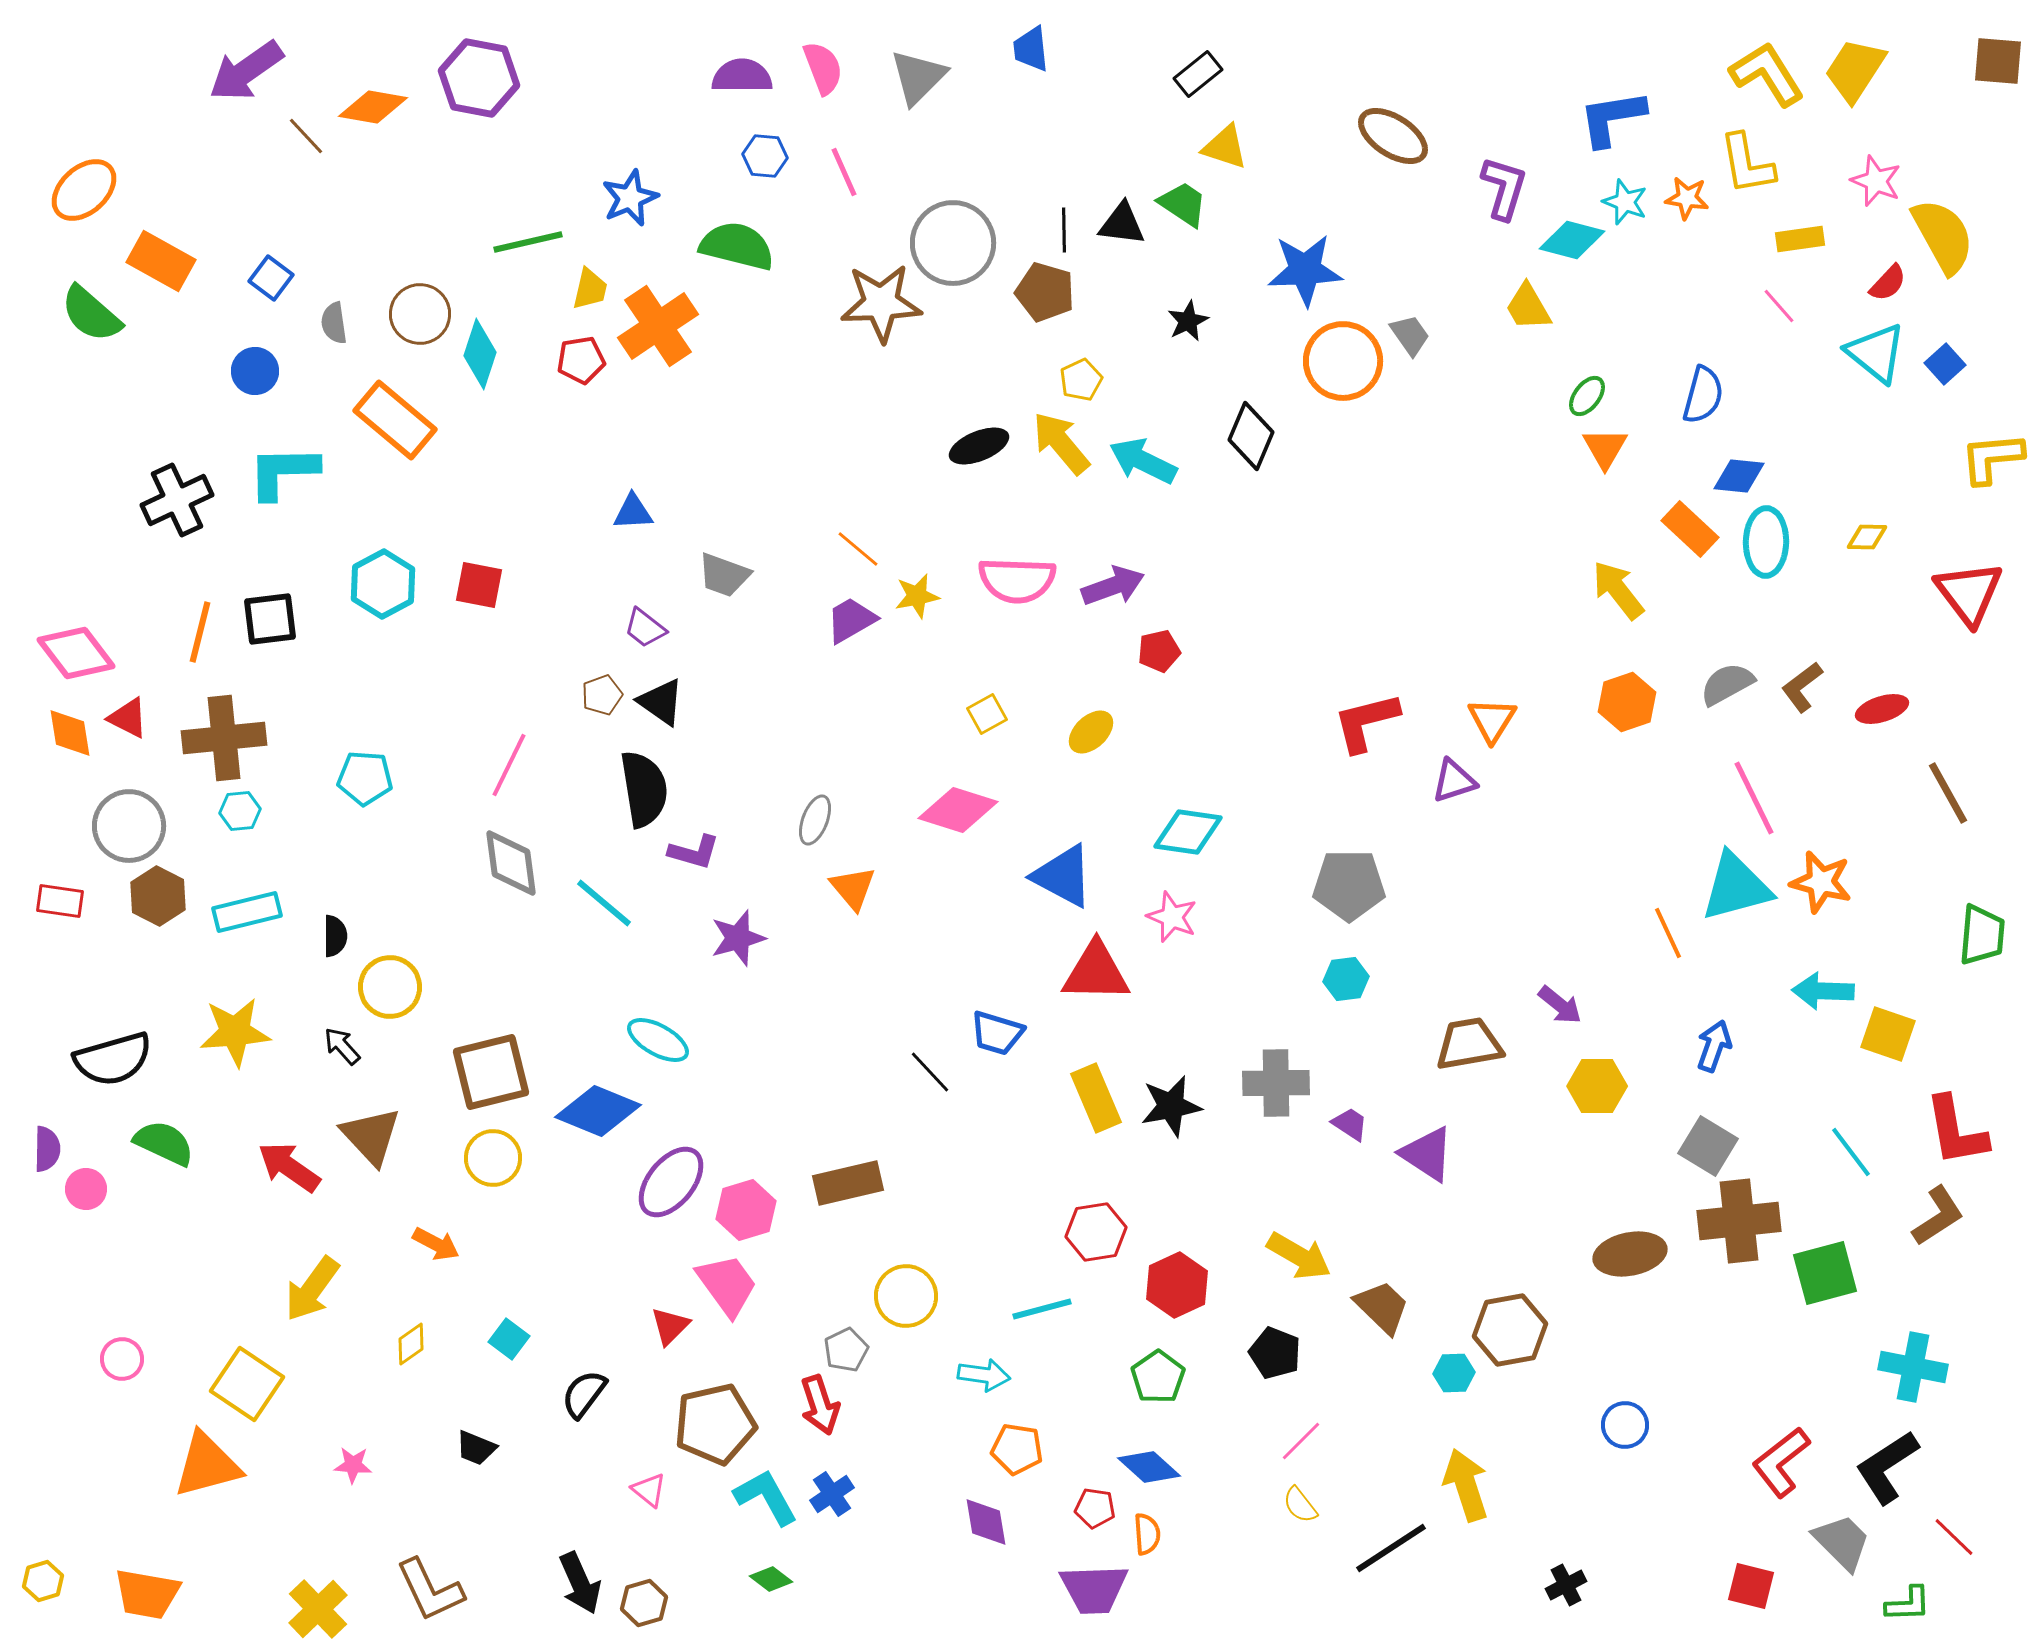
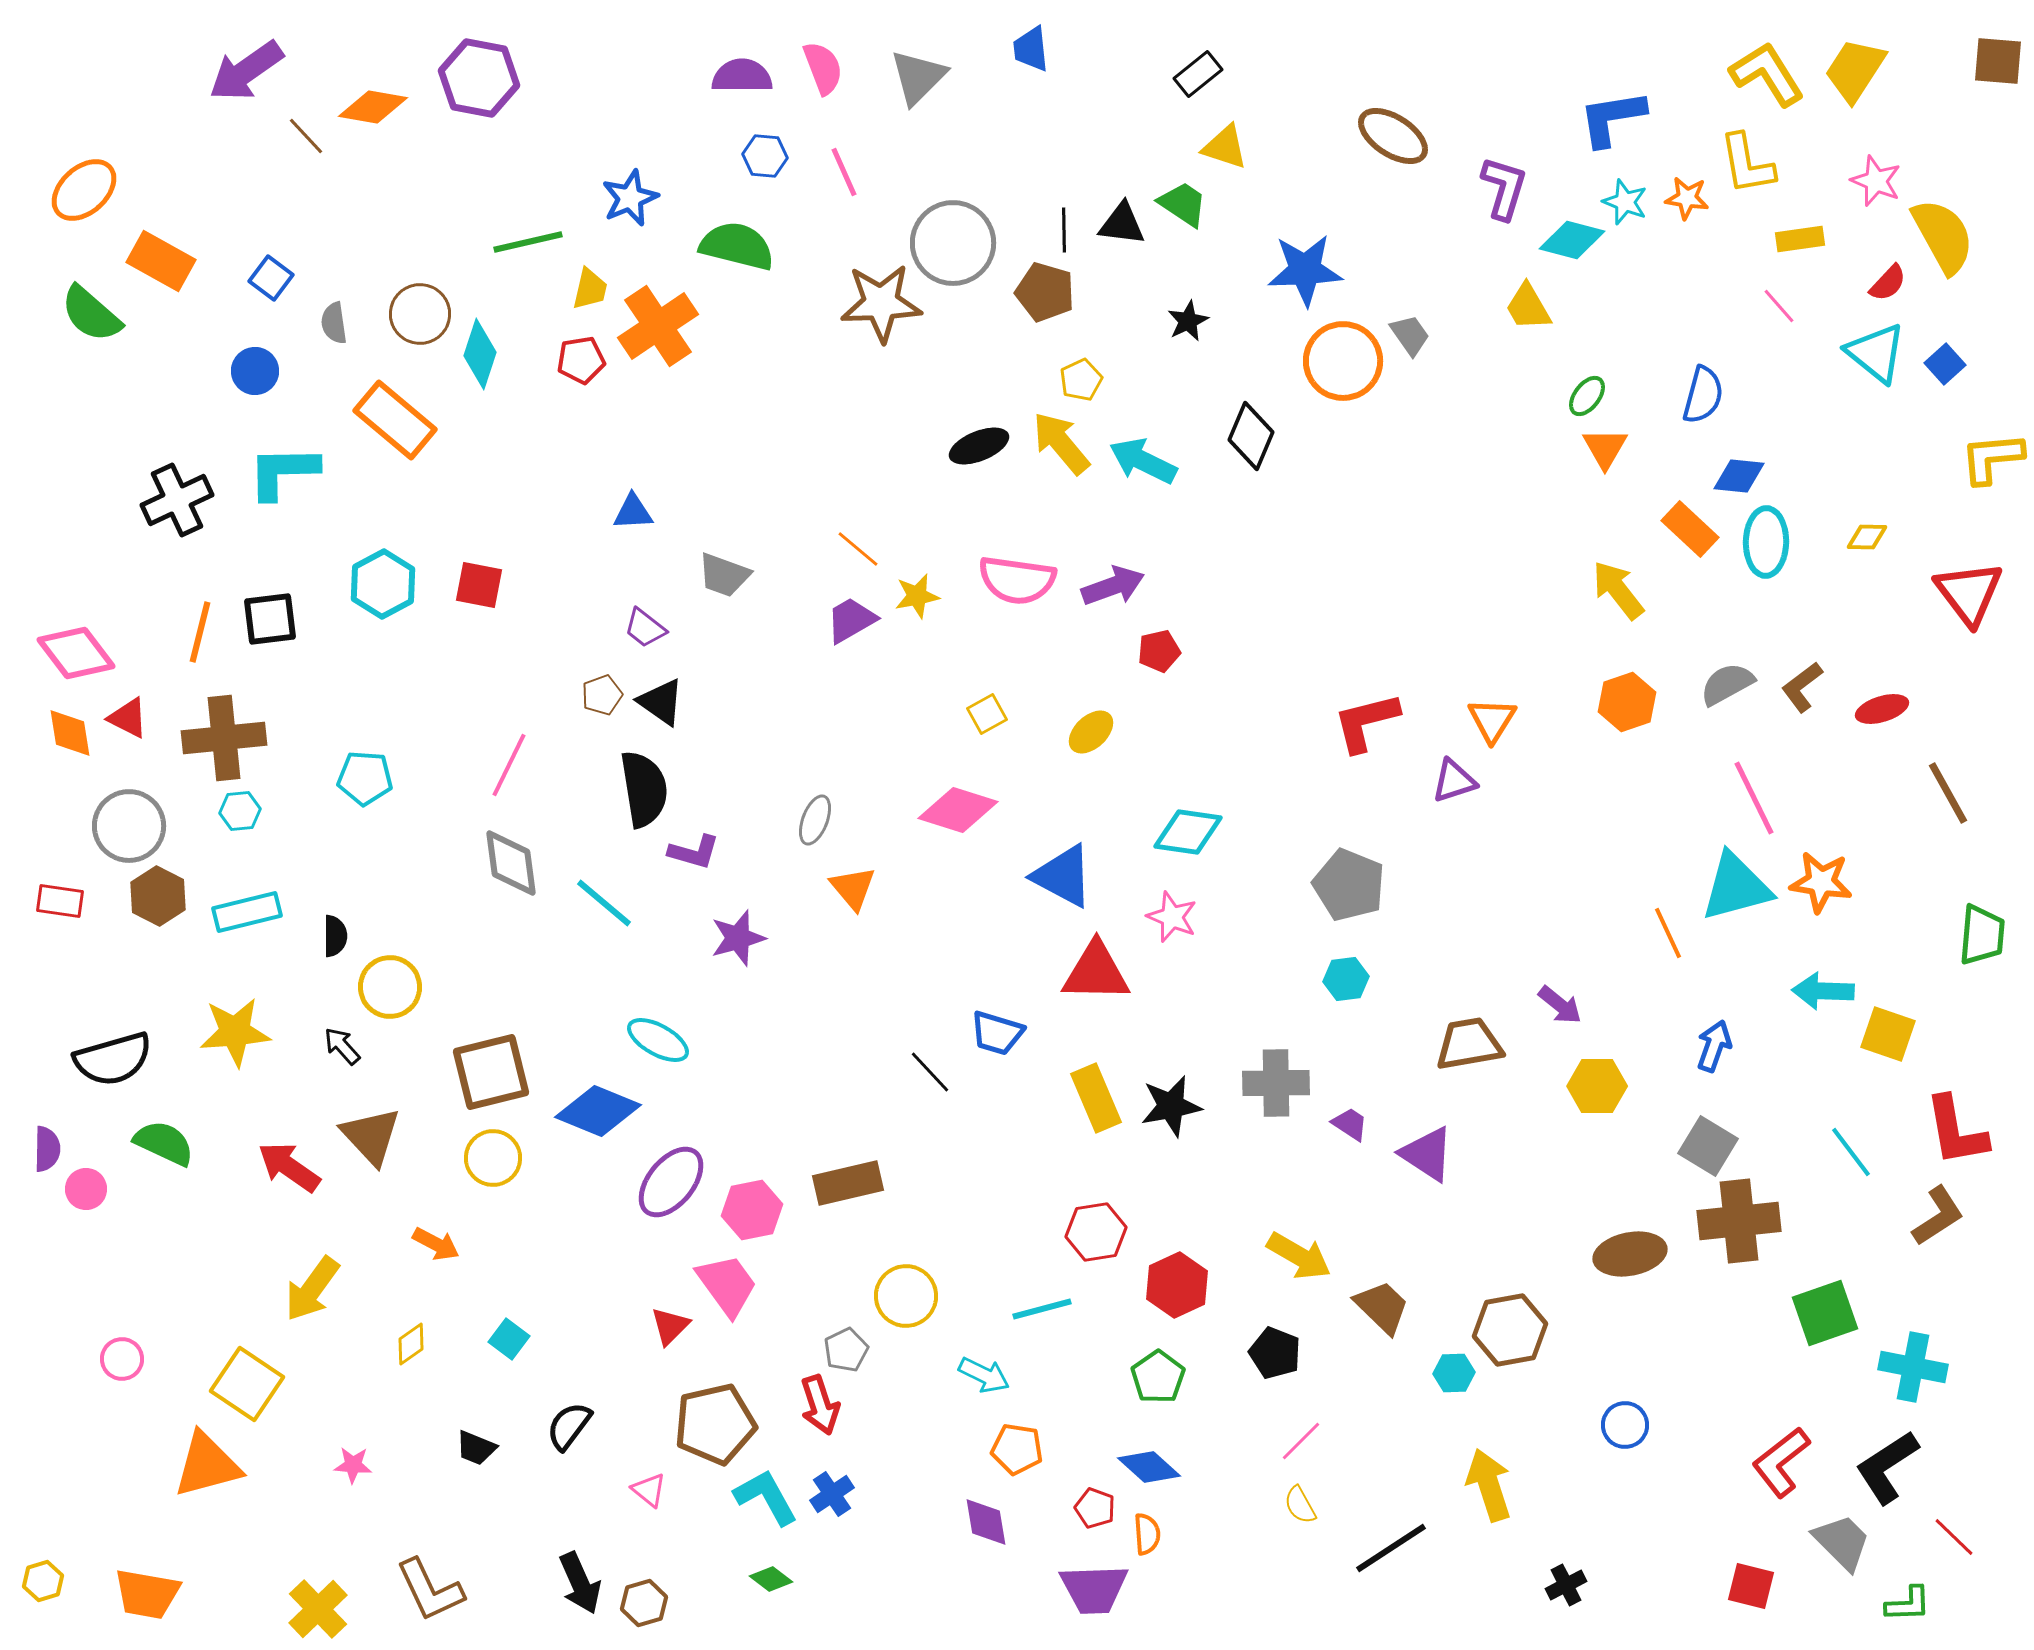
pink semicircle at (1017, 580): rotated 6 degrees clockwise
orange star at (1821, 882): rotated 6 degrees counterclockwise
gray pentagon at (1349, 885): rotated 22 degrees clockwise
pink hexagon at (746, 1210): moved 6 px right; rotated 6 degrees clockwise
green square at (1825, 1273): moved 40 px down; rotated 4 degrees counterclockwise
cyan arrow at (984, 1375): rotated 18 degrees clockwise
black semicircle at (584, 1394): moved 15 px left, 32 px down
yellow arrow at (1466, 1485): moved 23 px right
yellow semicircle at (1300, 1505): rotated 9 degrees clockwise
red pentagon at (1095, 1508): rotated 12 degrees clockwise
